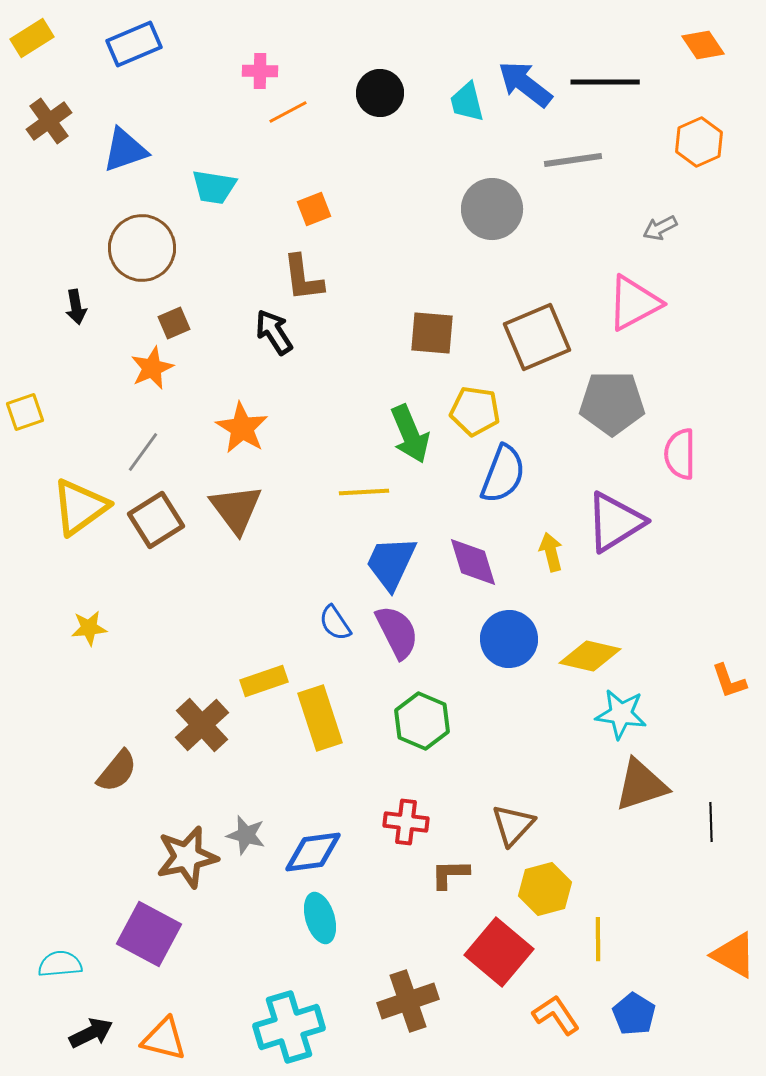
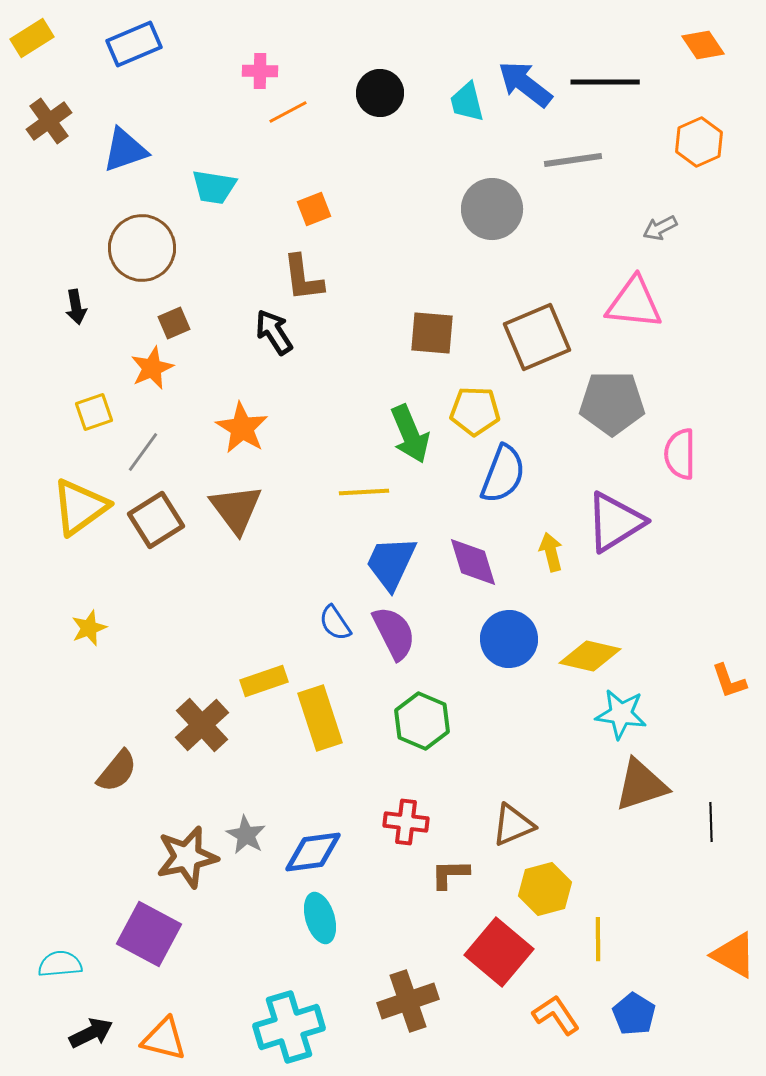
pink triangle at (634, 303): rotated 34 degrees clockwise
yellow pentagon at (475, 411): rotated 6 degrees counterclockwise
yellow square at (25, 412): moved 69 px right
yellow star at (89, 628): rotated 15 degrees counterclockwise
purple semicircle at (397, 632): moved 3 px left, 1 px down
brown triangle at (513, 825): rotated 24 degrees clockwise
gray star at (246, 835): rotated 15 degrees clockwise
